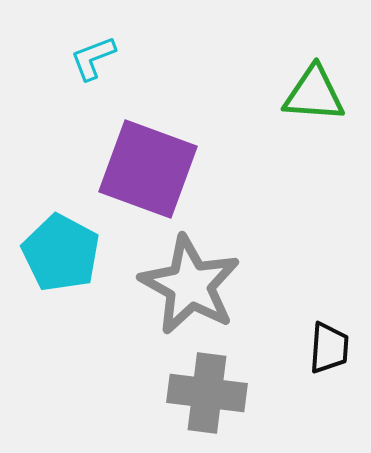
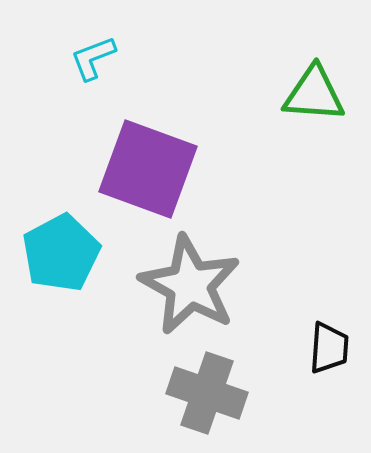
cyan pentagon: rotated 16 degrees clockwise
gray cross: rotated 12 degrees clockwise
